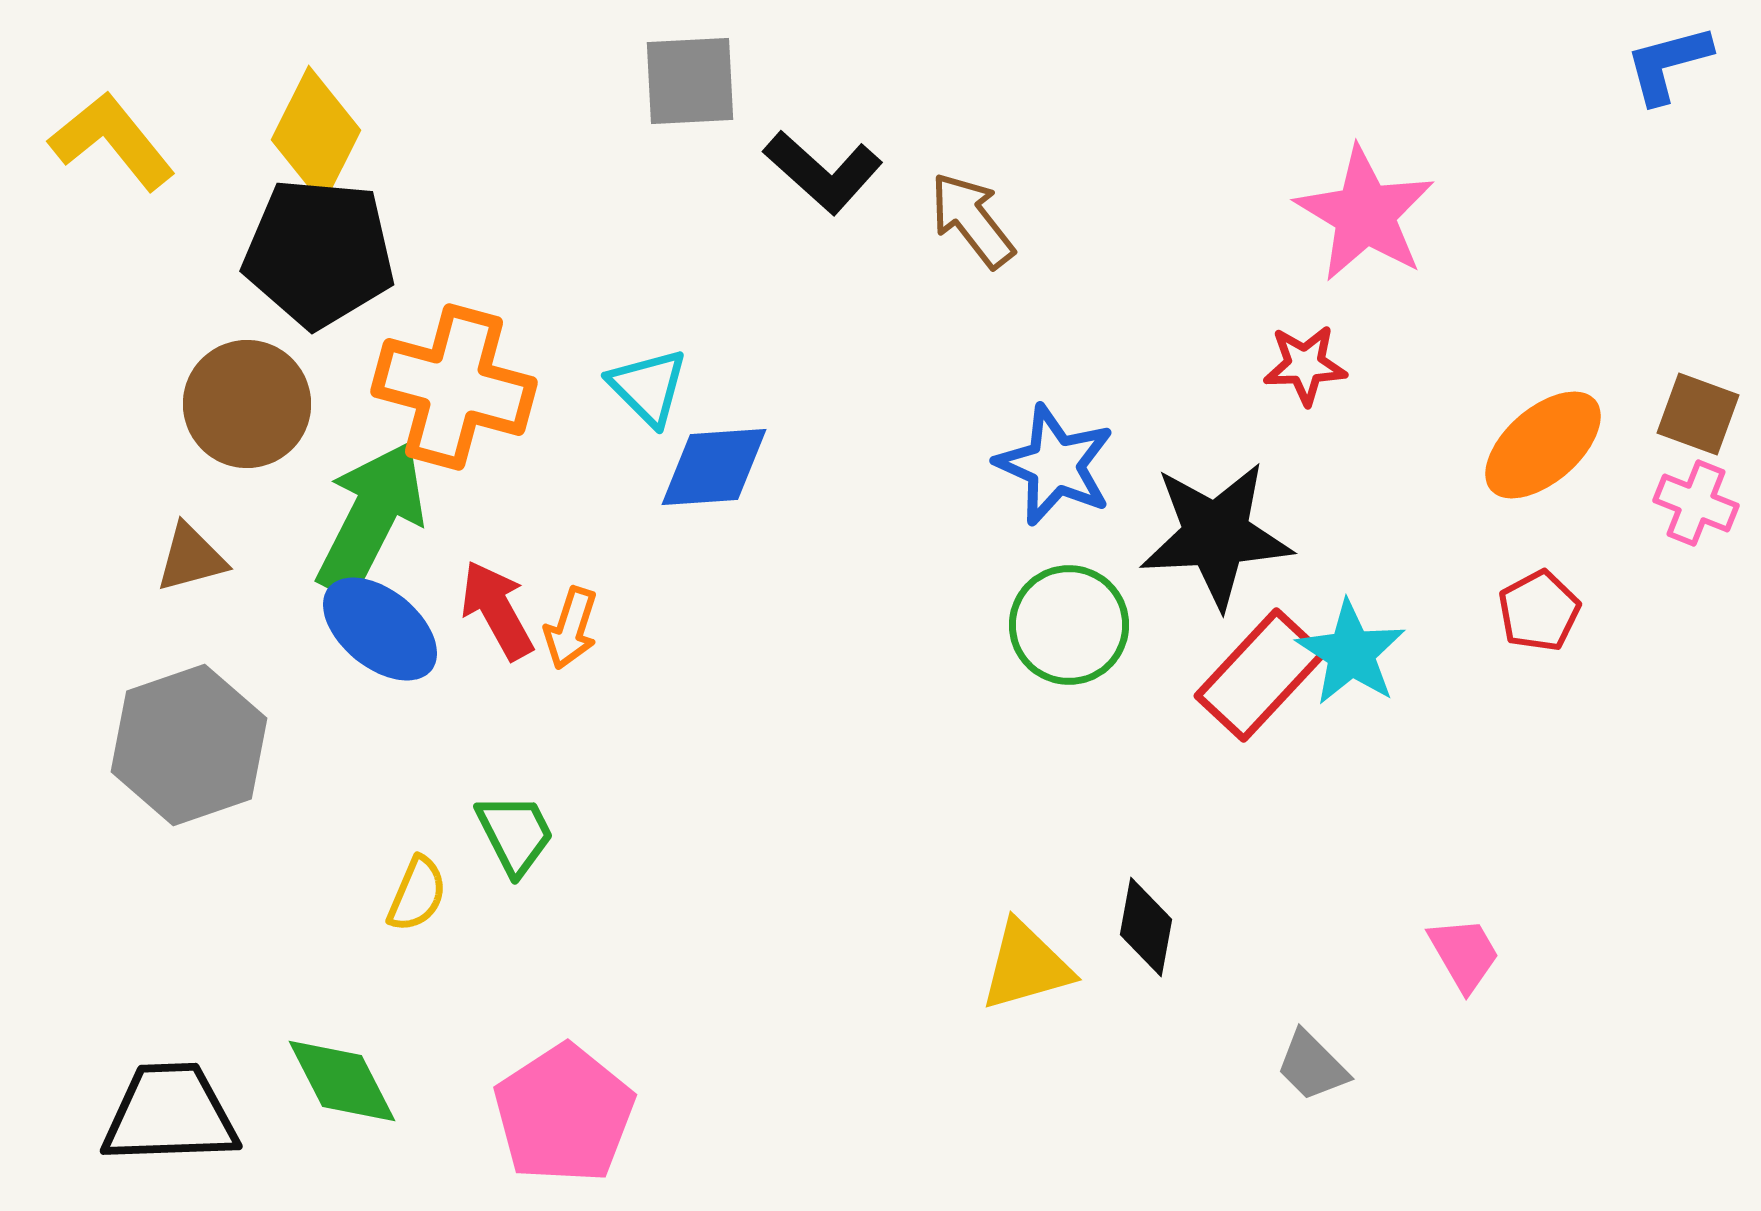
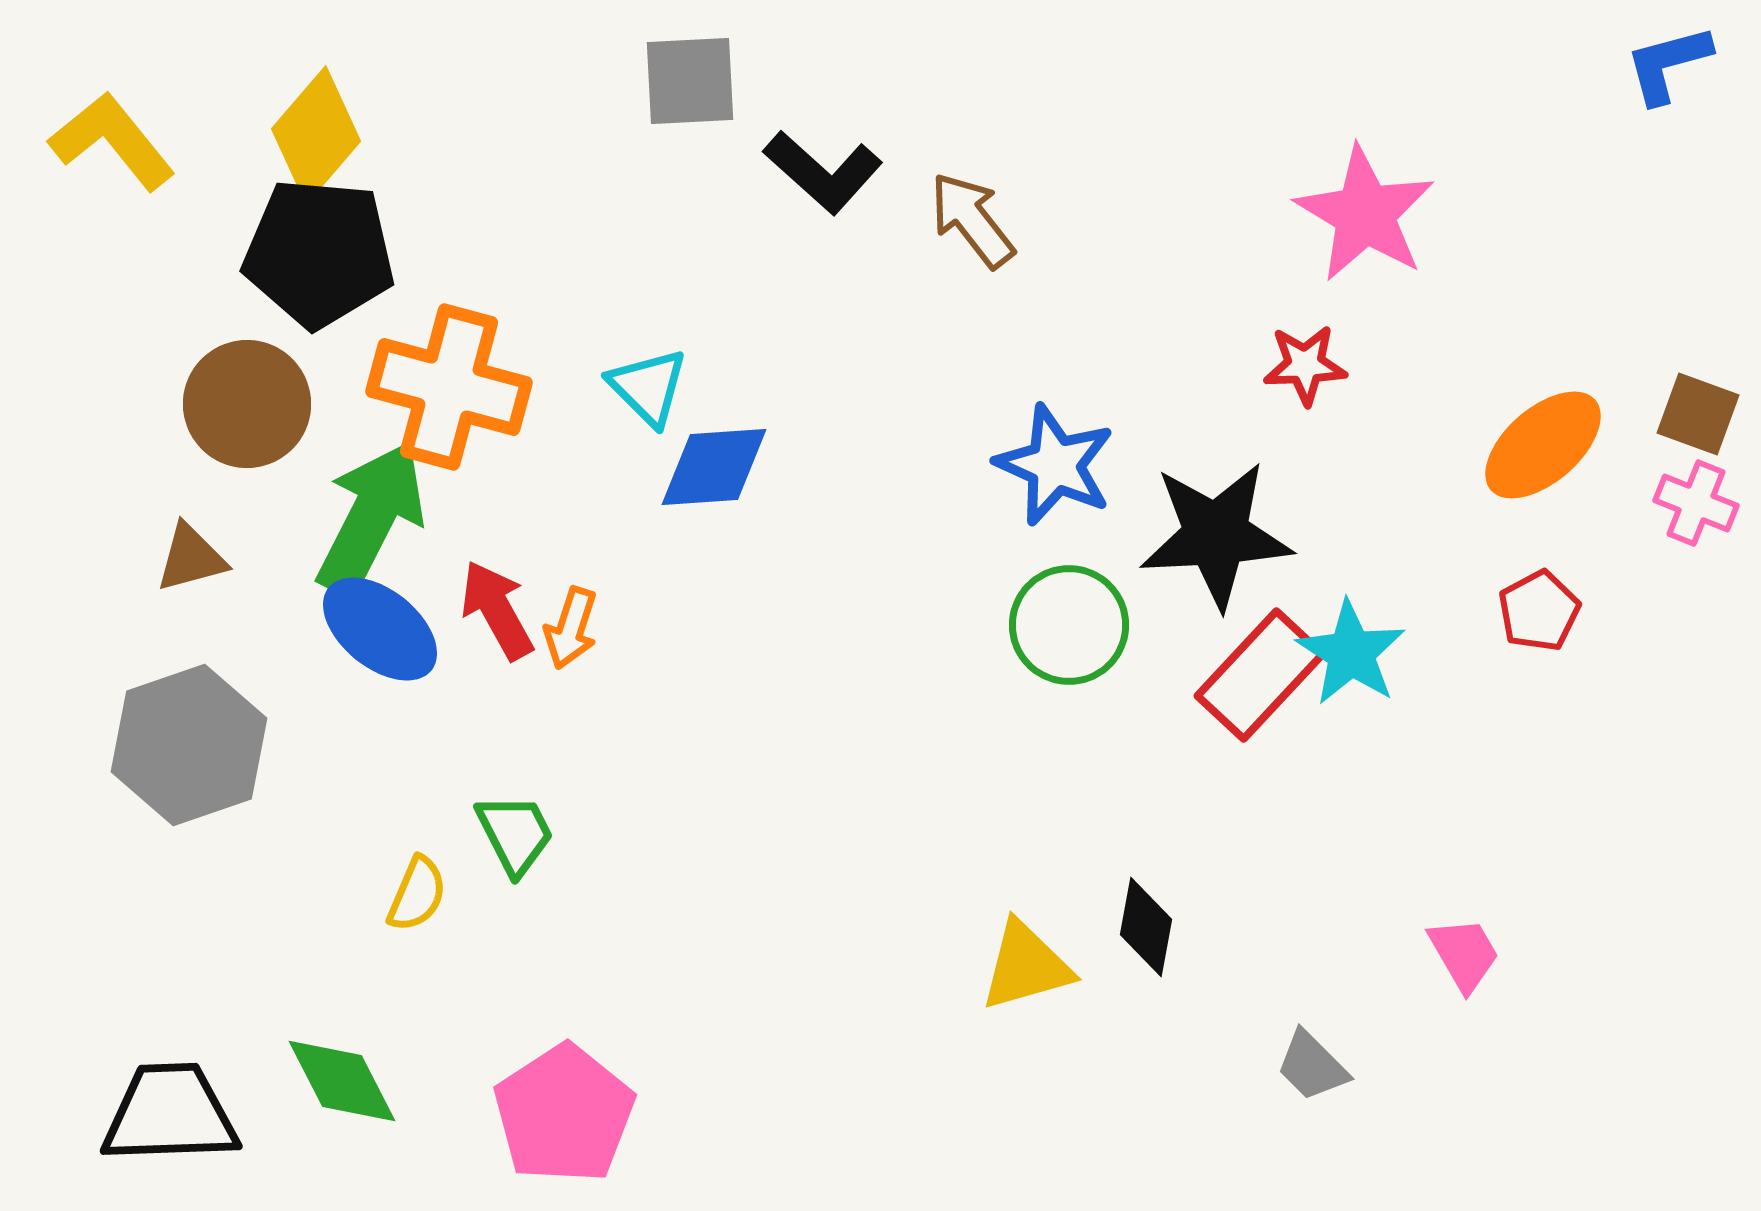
yellow diamond: rotated 14 degrees clockwise
orange cross: moved 5 px left
